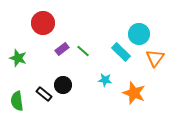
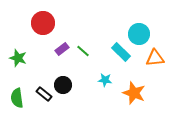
orange triangle: rotated 48 degrees clockwise
green semicircle: moved 3 px up
